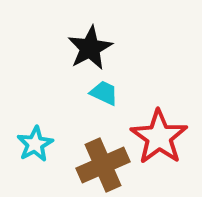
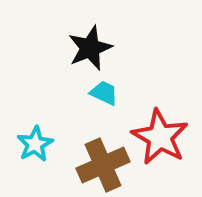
black star: rotated 6 degrees clockwise
red star: moved 1 px right; rotated 6 degrees counterclockwise
